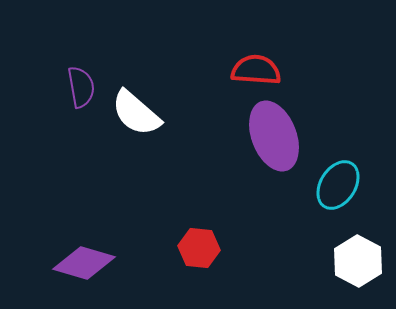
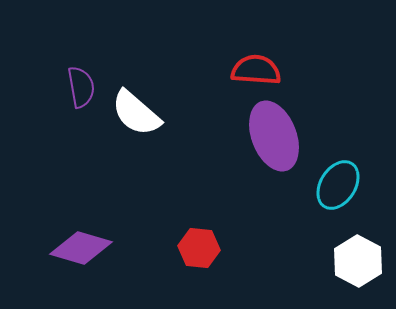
purple diamond: moved 3 px left, 15 px up
